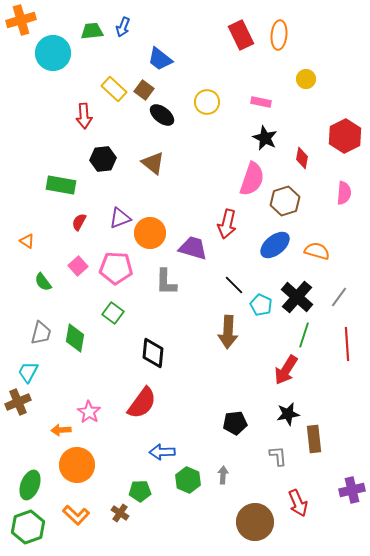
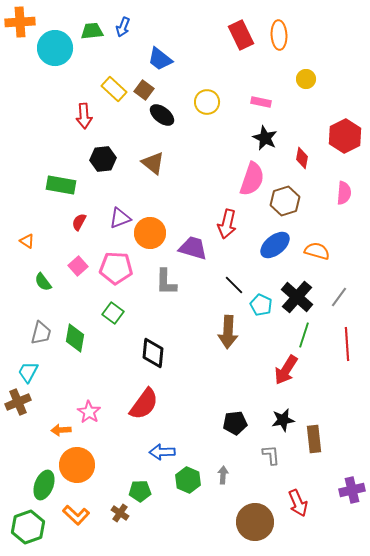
orange cross at (21, 20): moved 1 px left, 2 px down; rotated 12 degrees clockwise
orange ellipse at (279, 35): rotated 8 degrees counterclockwise
cyan circle at (53, 53): moved 2 px right, 5 px up
red semicircle at (142, 403): moved 2 px right, 1 px down
black star at (288, 414): moved 5 px left, 6 px down
gray L-shape at (278, 456): moved 7 px left, 1 px up
green ellipse at (30, 485): moved 14 px right
